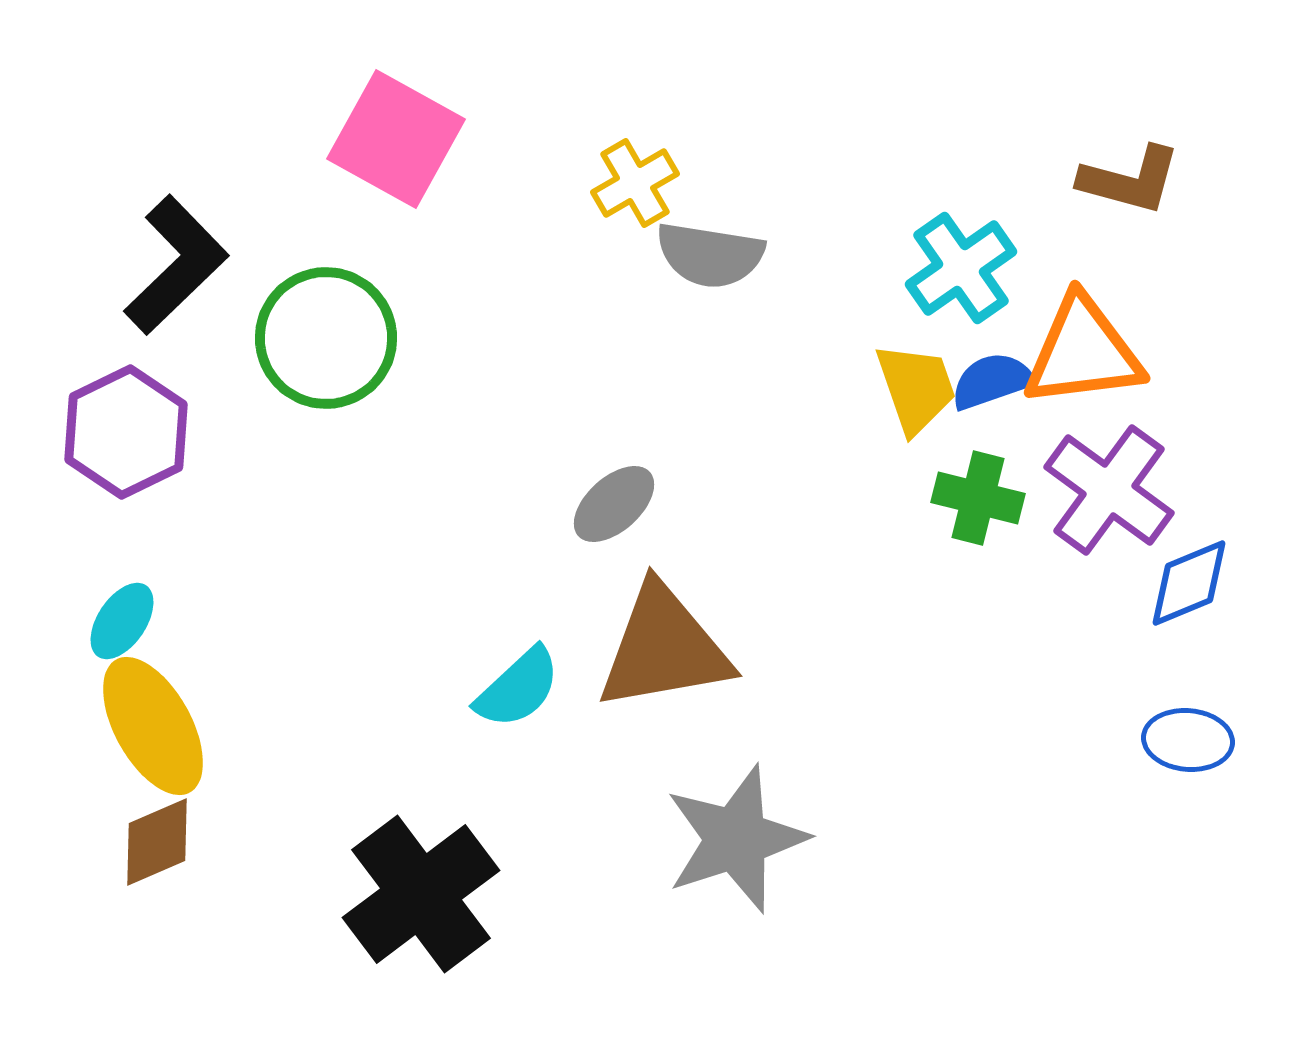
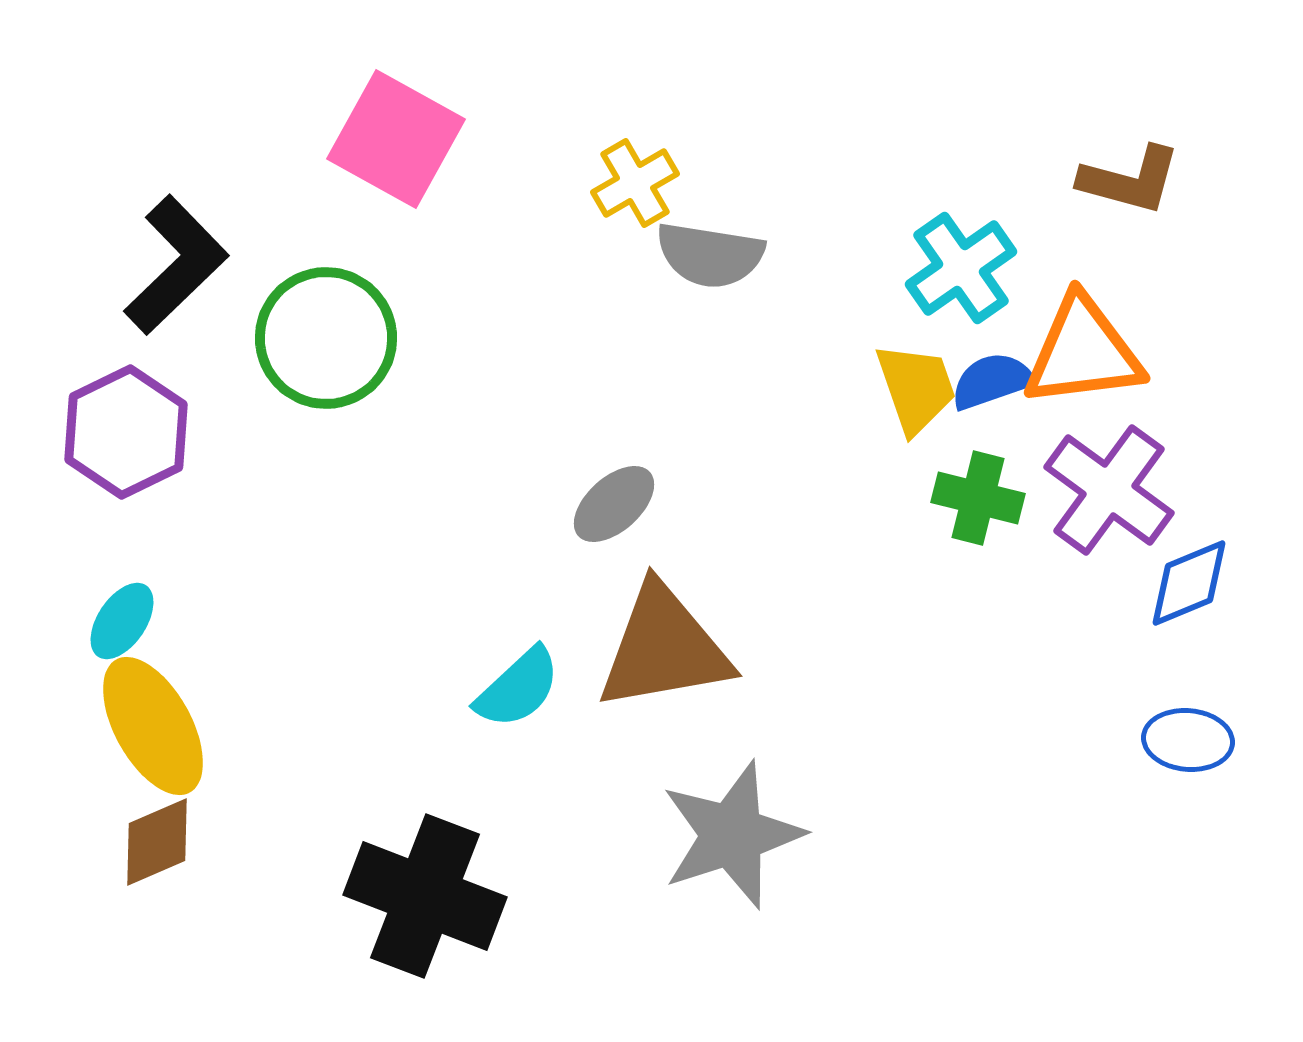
gray star: moved 4 px left, 4 px up
black cross: moved 4 px right, 2 px down; rotated 32 degrees counterclockwise
